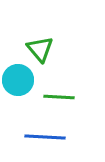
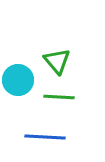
green triangle: moved 17 px right, 12 px down
